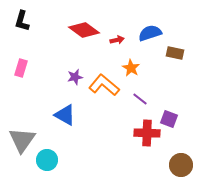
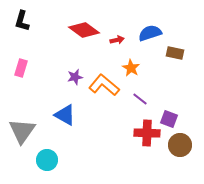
gray triangle: moved 9 px up
brown circle: moved 1 px left, 20 px up
